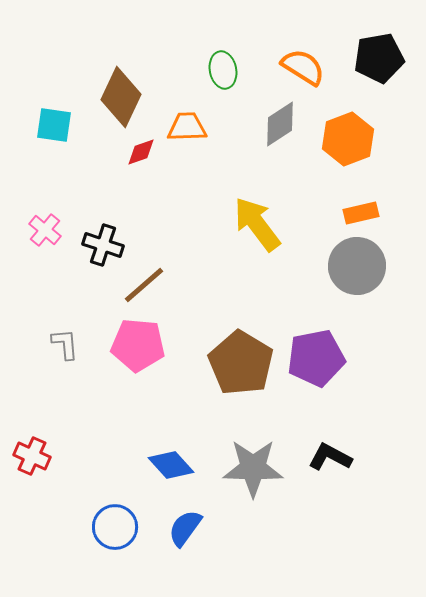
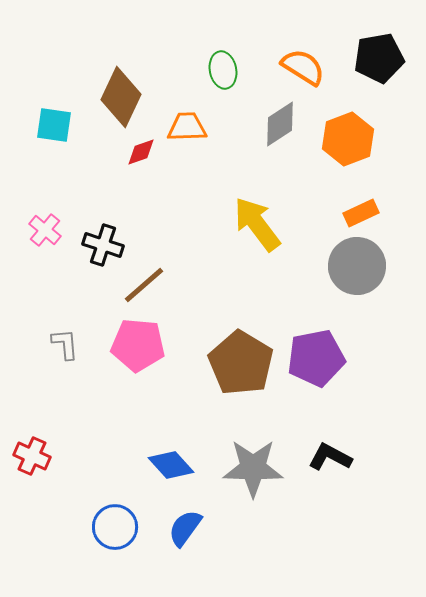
orange rectangle: rotated 12 degrees counterclockwise
